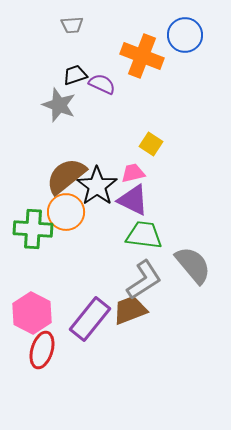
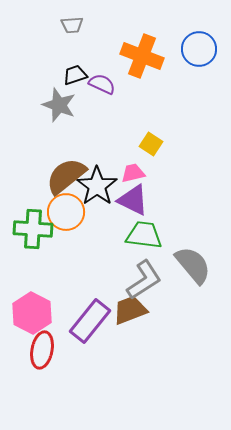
blue circle: moved 14 px right, 14 px down
purple rectangle: moved 2 px down
red ellipse: rotated 6 degrees counterclockwise
